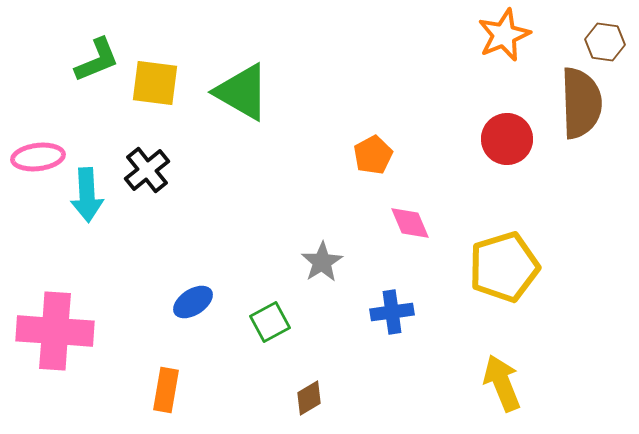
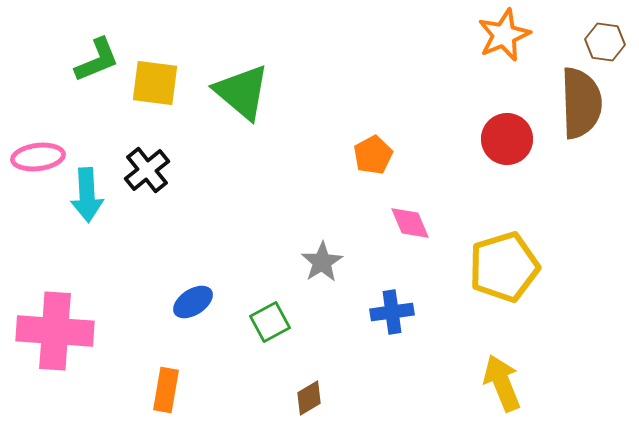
green triangle: rotated 10 degrees clockwise
